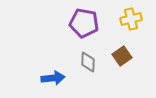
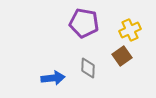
yellow cross: moved 1 px left, 11 px down; rotated 10 degrees counterclockwise
gray diamond: moved 6 px down
